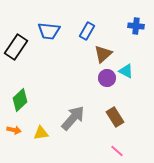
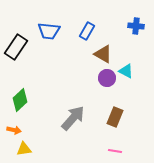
brown triangle: rotated 48 degrees counterclockwise
brown rectangle: rotated 54 degrees clockwise
yellow triangle: moved 17 px left, 16 px down
pink line: moved 2 px left; rotated 32 degrees counterclockwise
